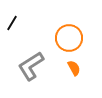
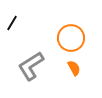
orange circle: moved 2 px right
